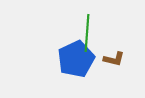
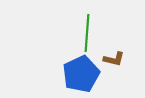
blue pentagon: moved 5 px right, 15 px down
